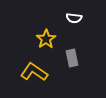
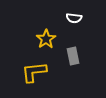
gray rectangle: moved 1 px right, 2 px up
yellow L-shape: rotated 40 degrees counterclockwise
